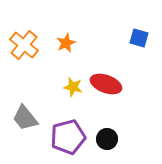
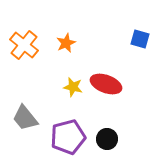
blue square: moved 1 px right, 1 px down
